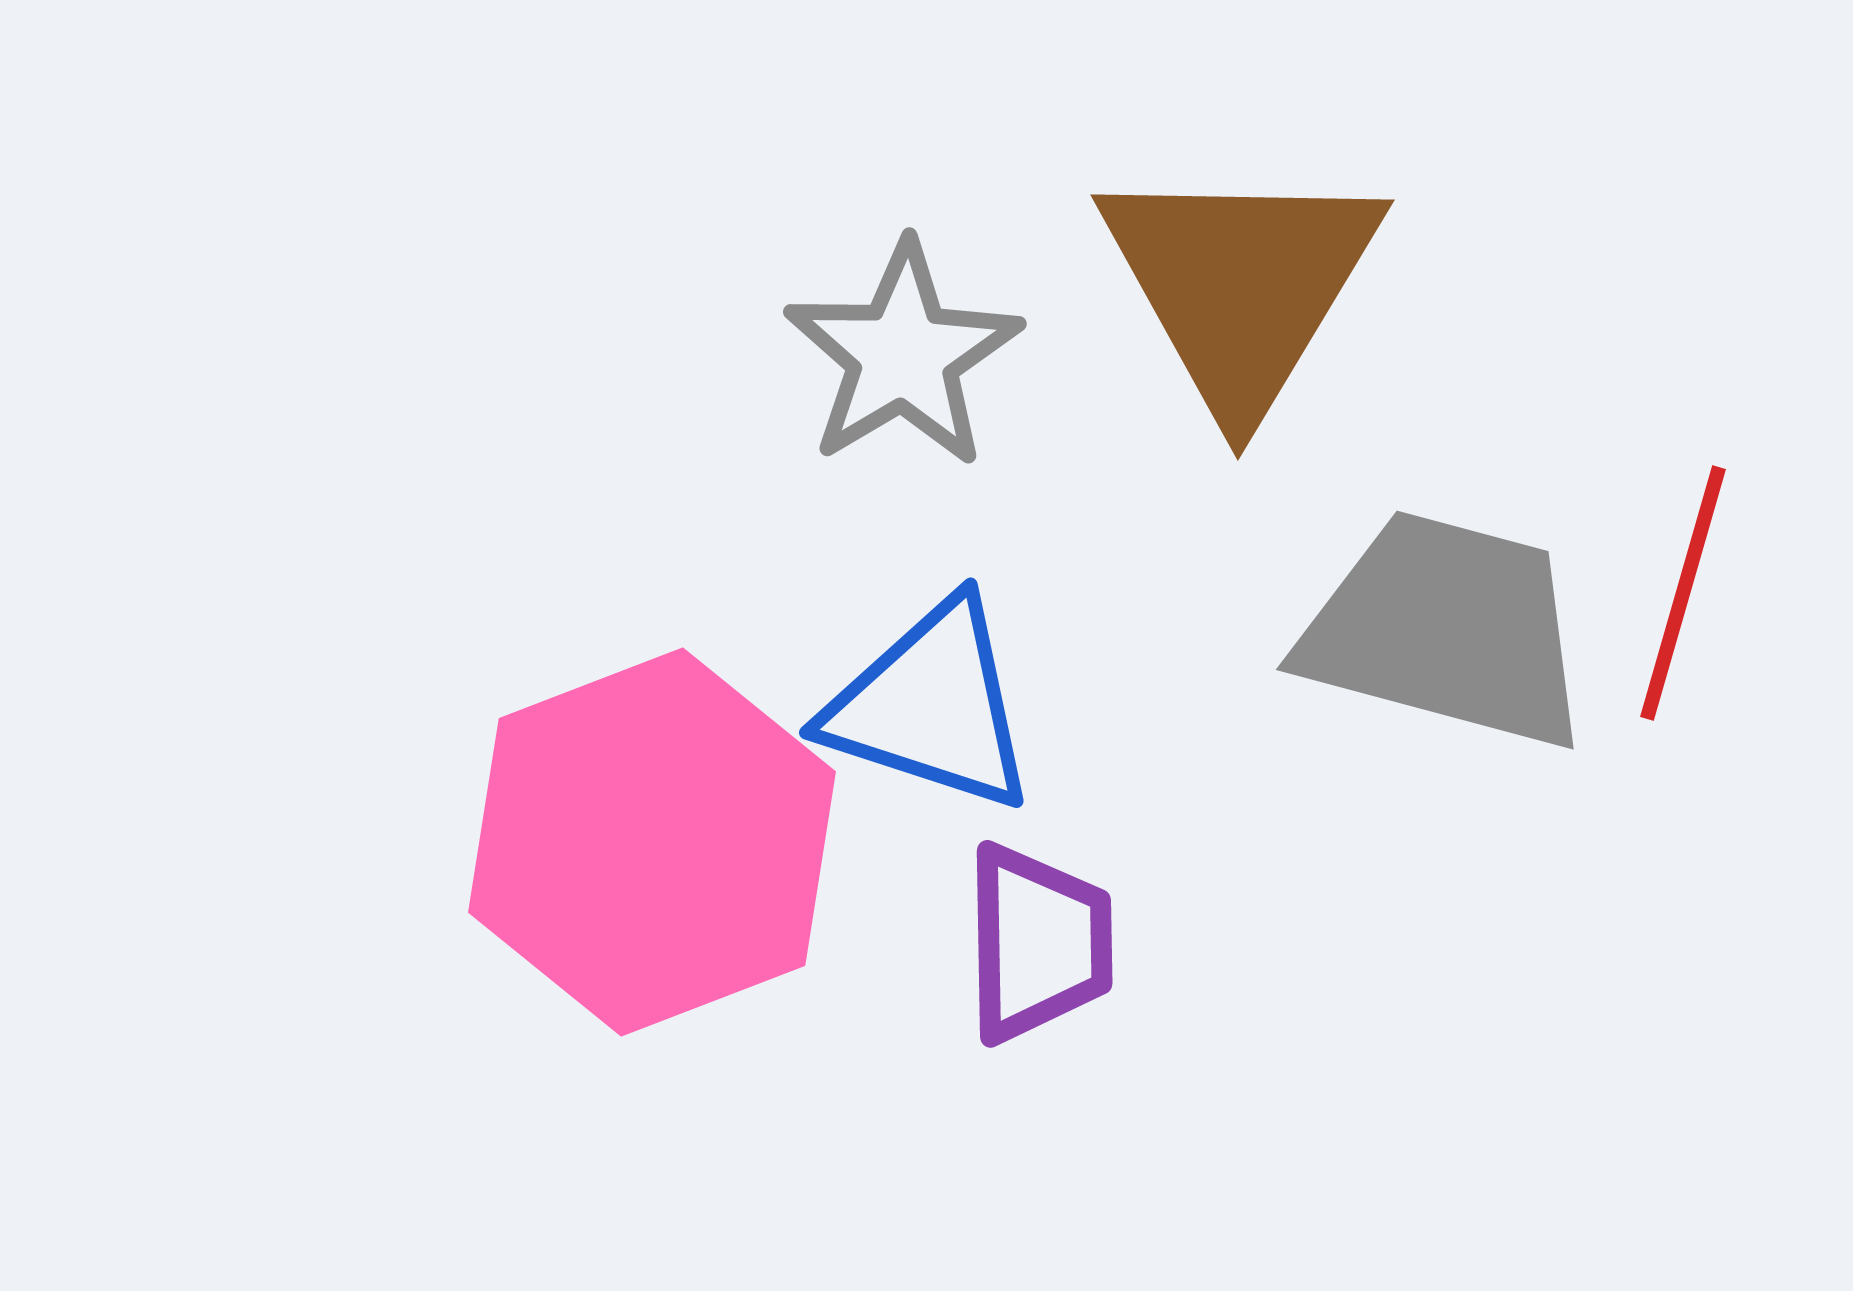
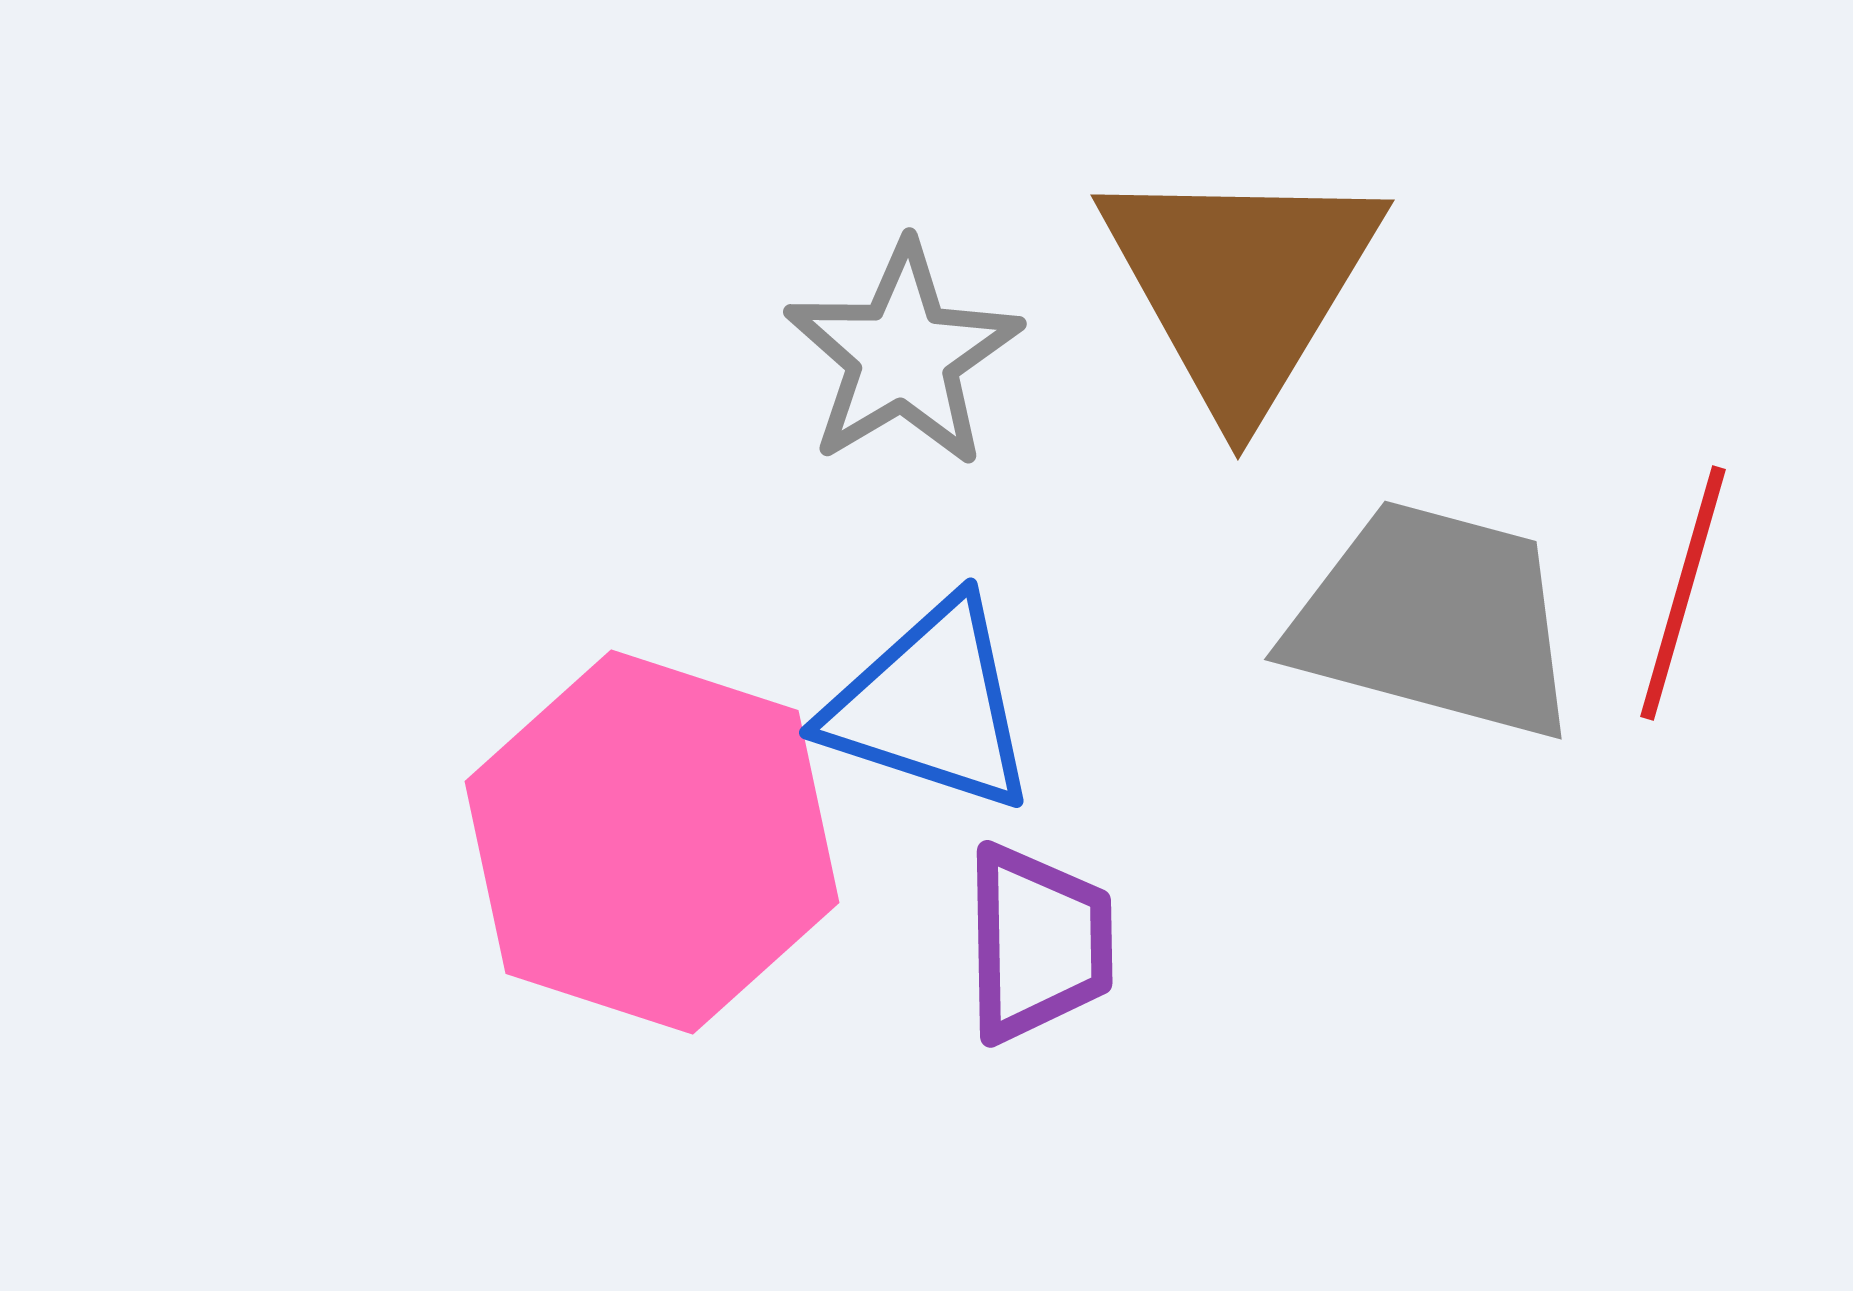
gray trapezoid: moved 12 px left, 10 px up
pink hexagon: rotated 21 degrees counterclockwise
